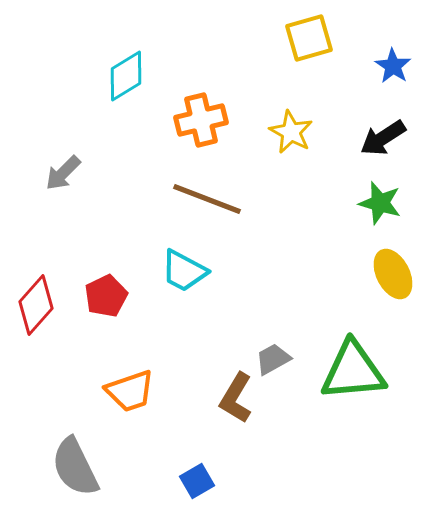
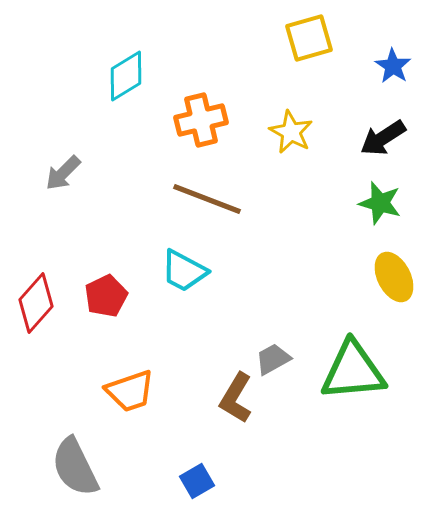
yellow ellipse: moved 1 px right, 3 px down
red diamond: moved 2 px up
